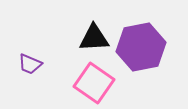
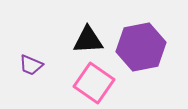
black triangle: moved 6 px left, 2 px down
purple trapezoid: moved 1 px right, 1 px down
